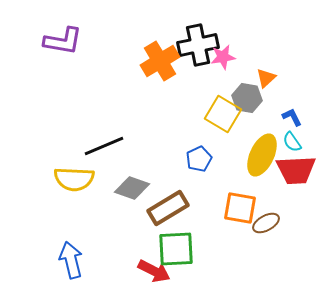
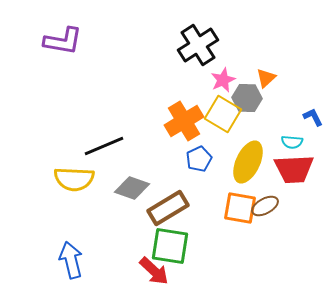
black cross: rotated 21 degrees counterclockwise
pink star: moved 23 px down; rotated 15 degrees counterclockwise
orange cross: moved 24 px right, 60 px down
gray hexagon: rotated 8 degrees counterclockwise
blue L-shape: moved 21 px right
cyan semicircle: rotated 50 degrees counterclockwise
yellow ellipse: moved 14 px left, 7 px down
red trapezoid: moved 2 px left, 1 px up
brown ellipse: moved 1 px left, 17 px up
green square: moved 6 px left, 3 px up; rotated 12 degrees clockwise
red arrow: rotated 16 degrees clockwise
